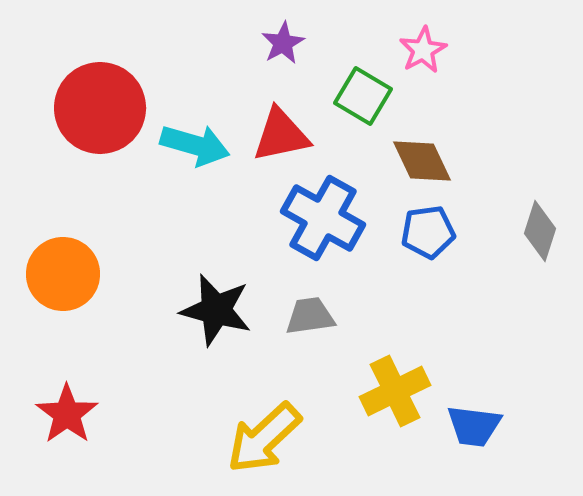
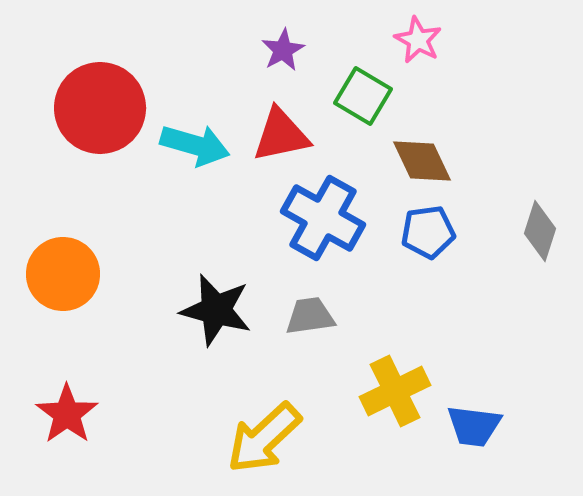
purple star: moved 7 px down
pink star: moved 5 px left, 10 px up; rotated 15 degrees counterclockwise
